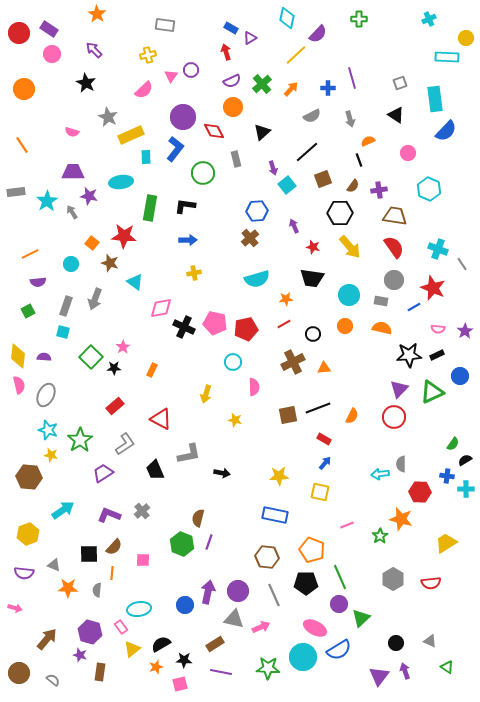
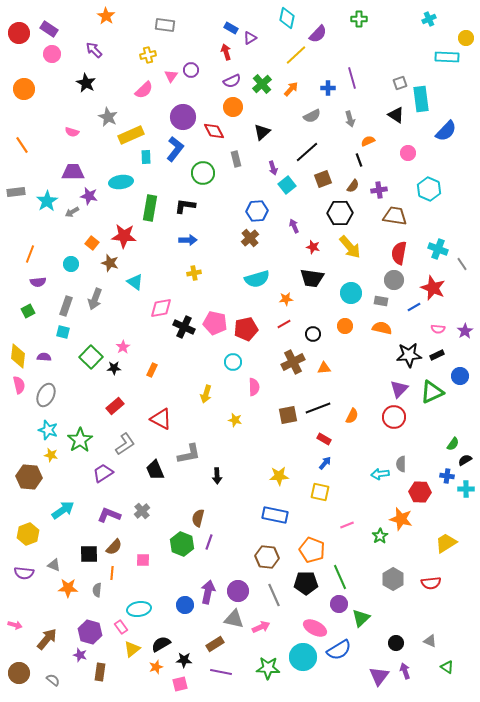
orange star at (97, 14): moved 9 px right, 2 px down
cyan rectangle at (435, 99): moved 14 px left
gray arrow at (72, 212): rotated 88 degrees counterclockwise
red semicircle at (394, 247): moved 5 px right, 6 px down; rotated 135 degrees counterclockwise
orange line at (30, 254): rotated 42 degrees counterclockwise
cyan circle at (349, 295): moved 2 px right, 2 px up
black arrow at (222, 473): moved 5 px left, 3 px down; rotated 77 degrees clockwise
pink arrow at (15, 608): moved 17 px down
